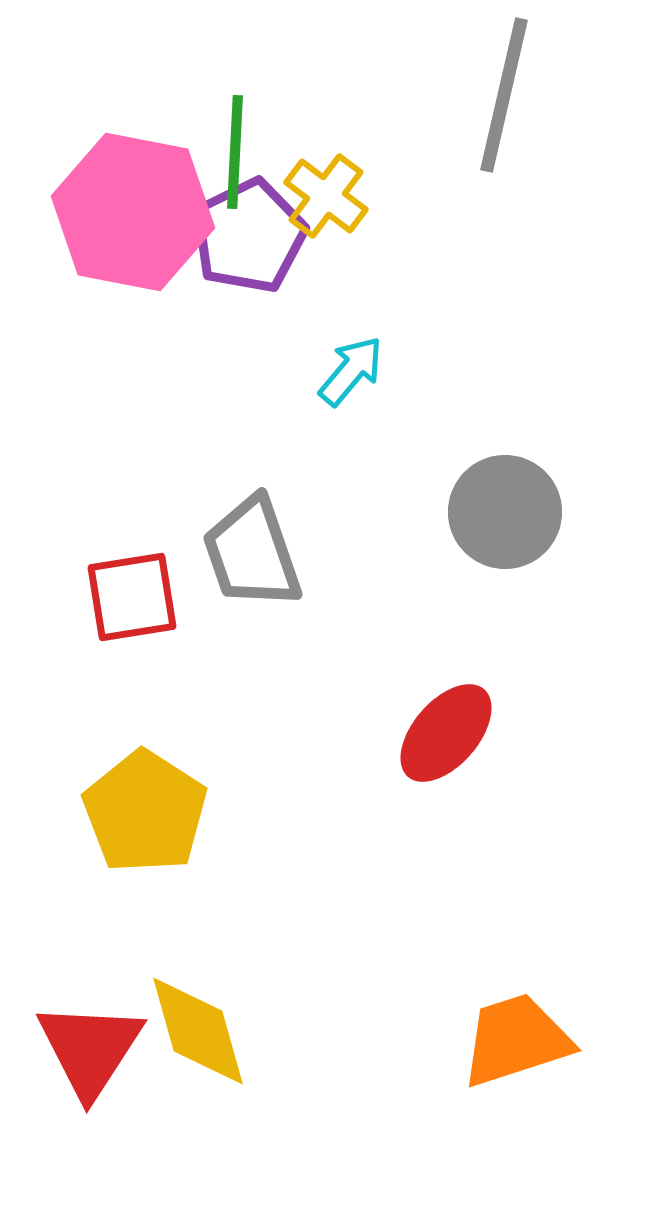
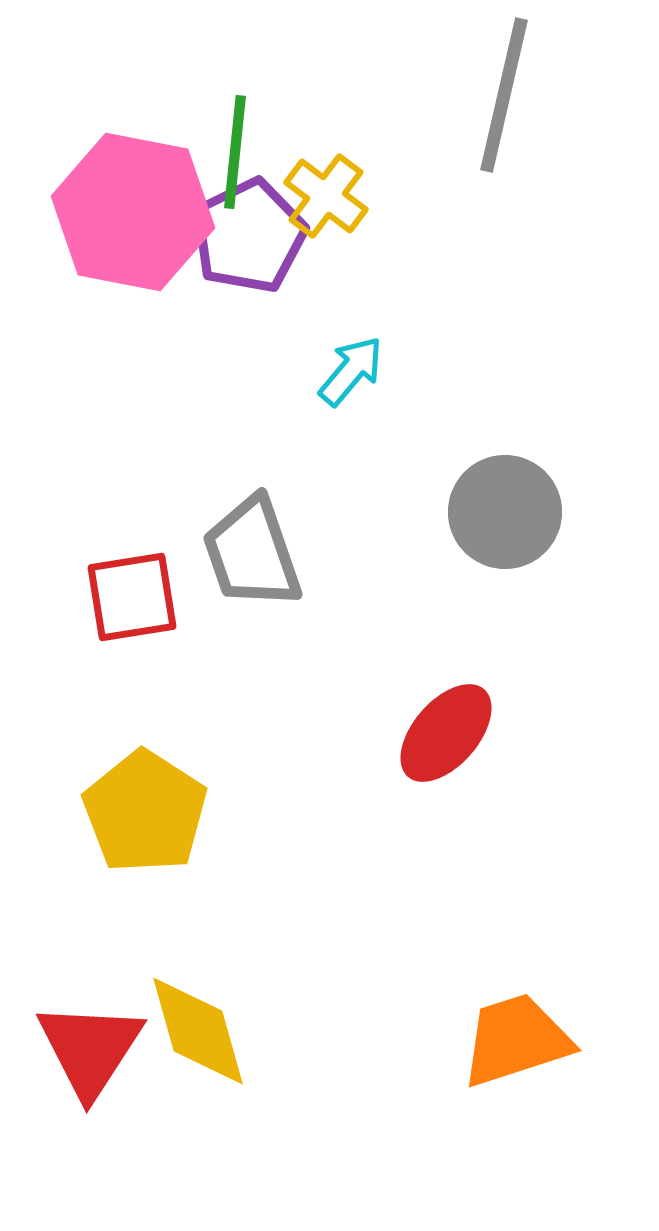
green line: rotated 3 degrees clockwise
